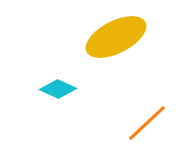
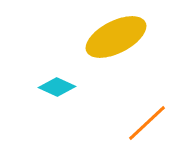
cyan diamond: moved 1 px left, 2 px up
